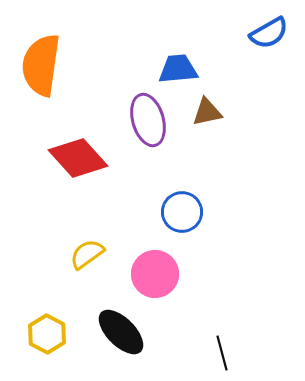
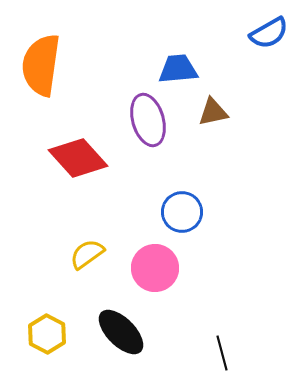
brown triangle: moved 6 px right
pink circle: moved 6 px up
